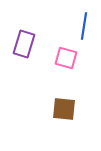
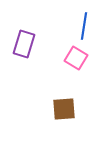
pink square: moved 10 px right; rotated 15 degrees clockwise
brown square: rotated 10 degrees counterclockwise
